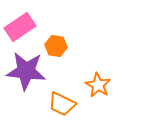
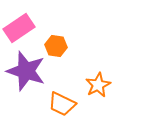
pink rectangle: moved 1 px left, 1 px down
purple star: rotated 12 degrees clockwise
orange star: rotated 15 degrees clockwise
